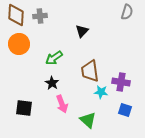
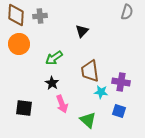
blue square: moved 6 px left, 1 px down
